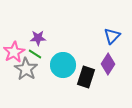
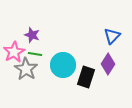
purple star: moved 6 px left, 3 px up; rotated 21 degrees clockwise
green line: rotated 24 degrees counterclockwise
